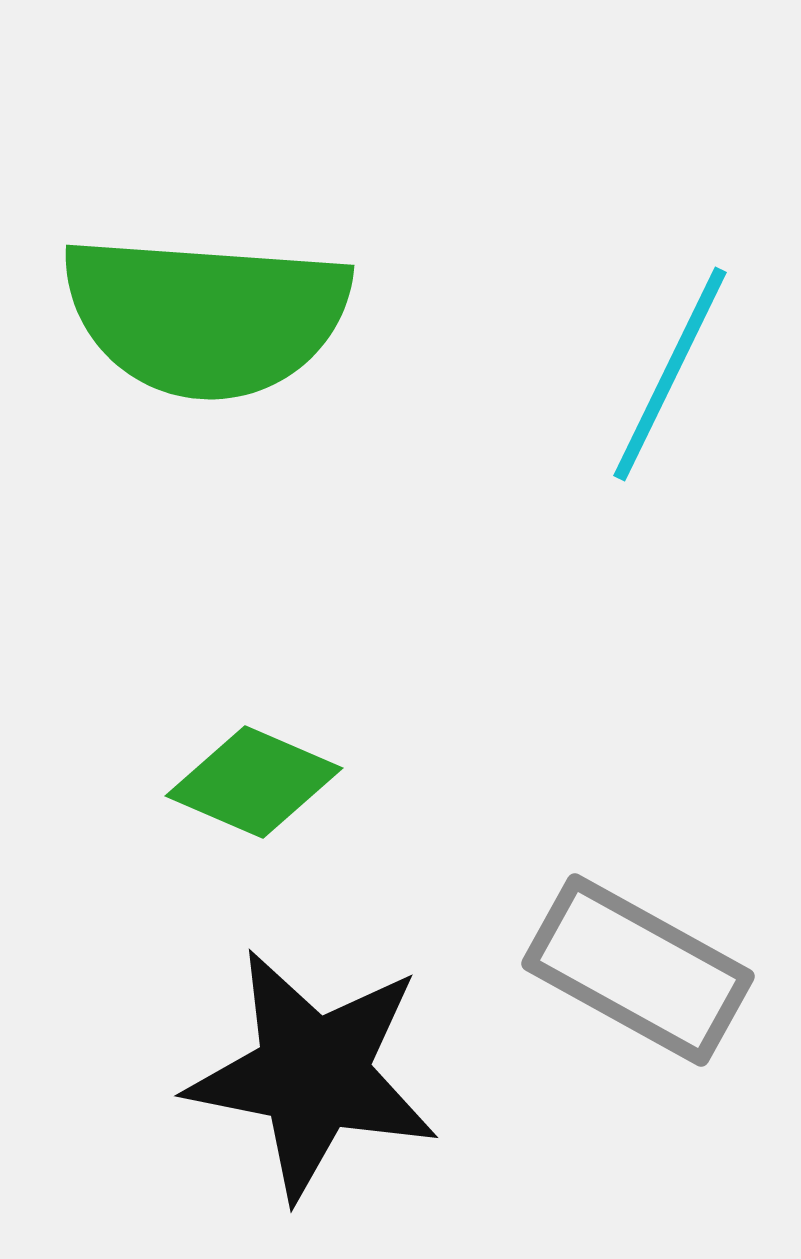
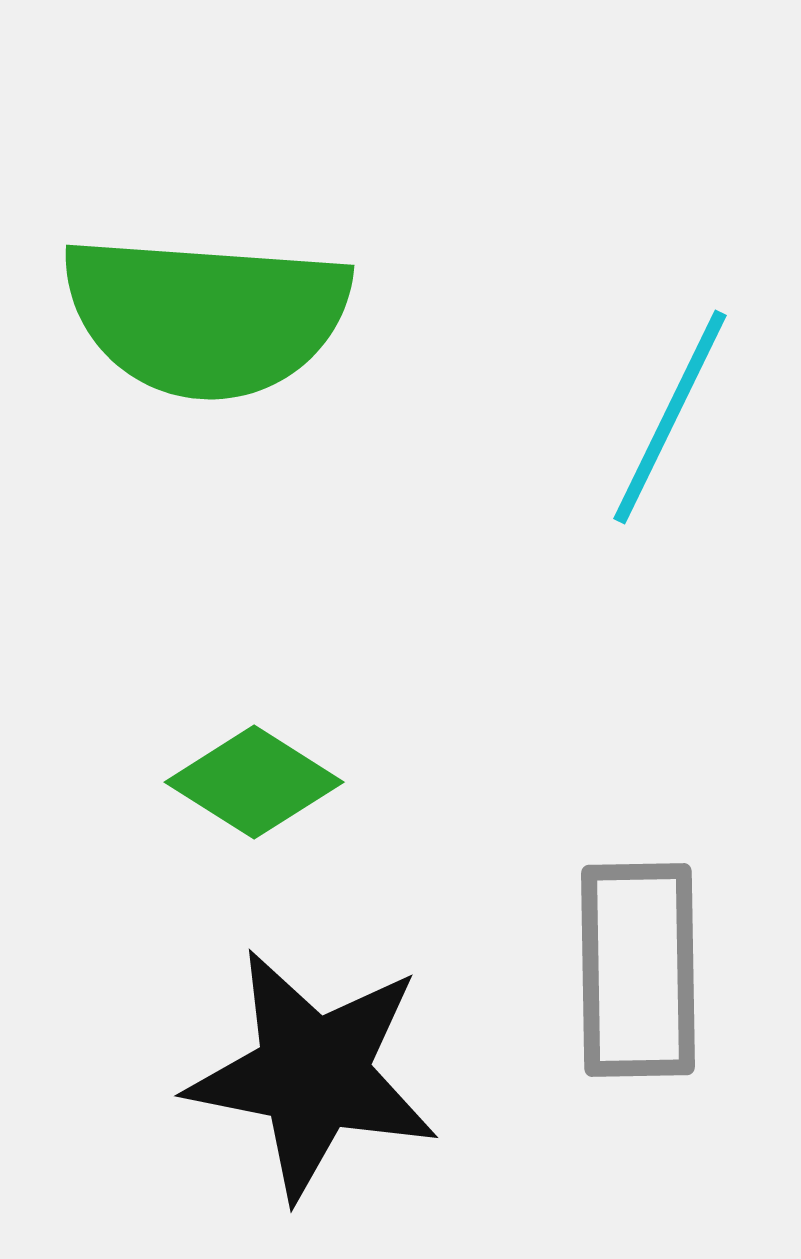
cyan line: moved 43 px down
green diamond: rotated 9 degrees clockwise
gray rectangle: rotated 60 degrees clockwise
